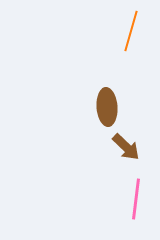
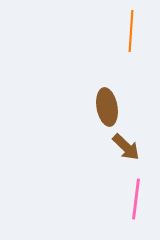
orange line: rotated 12 degrees counterclockwise
brown ellipse: rotated 6 degrees counterclockwise
